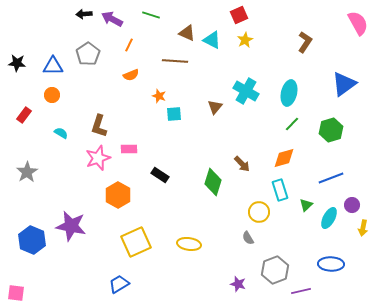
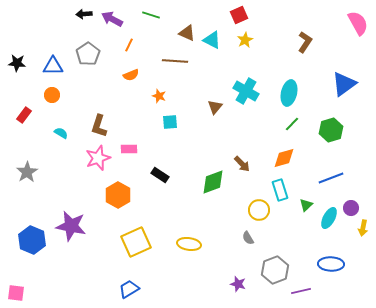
cyan square at (174, 114): moved 4 px left, 8 px down
green diamond at (213, 182): rotated 52 degrees clockwise
purple circle at (352, 205): moved 1 px left, 3 px down
yellow circle at (259, 212): moved 2 px up
blue trapezoid at (119, 284): moved 10 px right, 5 px down
